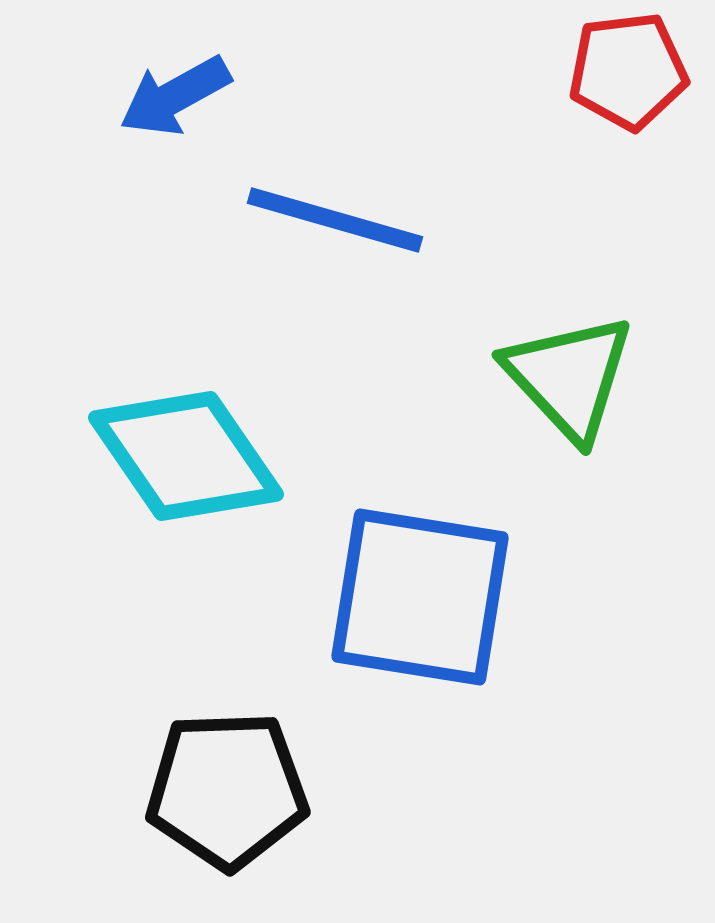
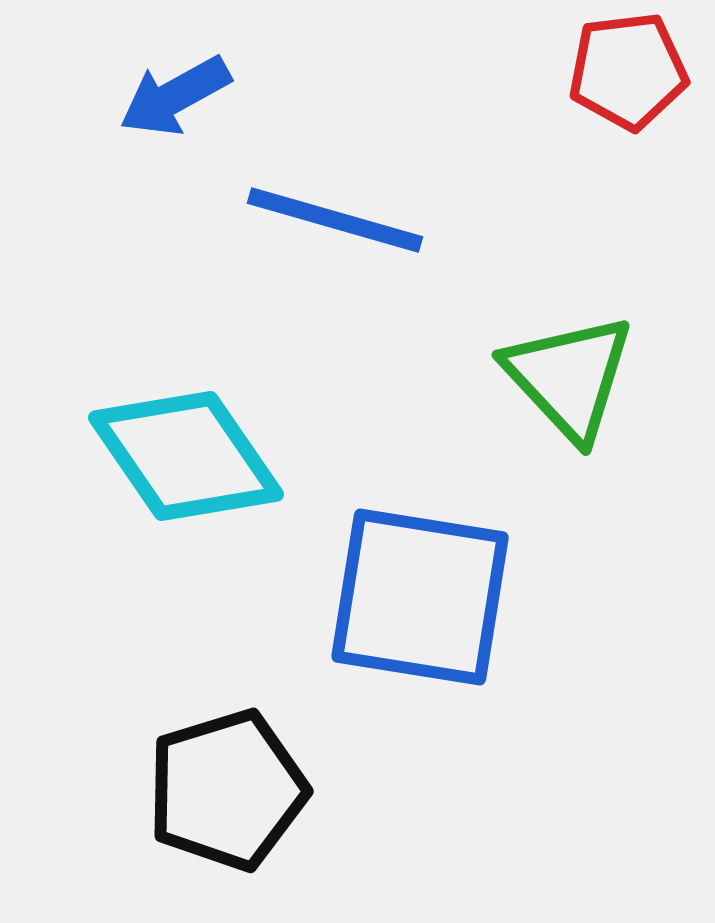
black pentagon: rotated 15 degrees counterclockwise
